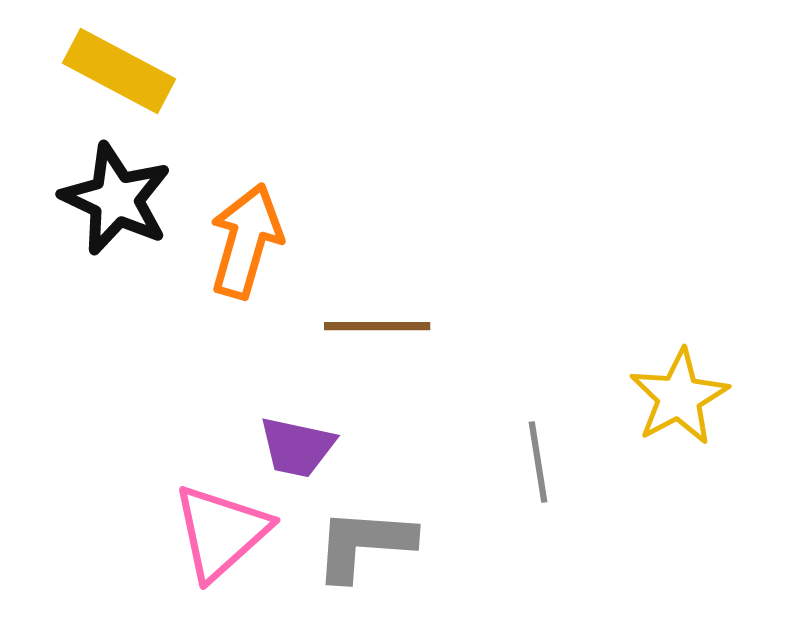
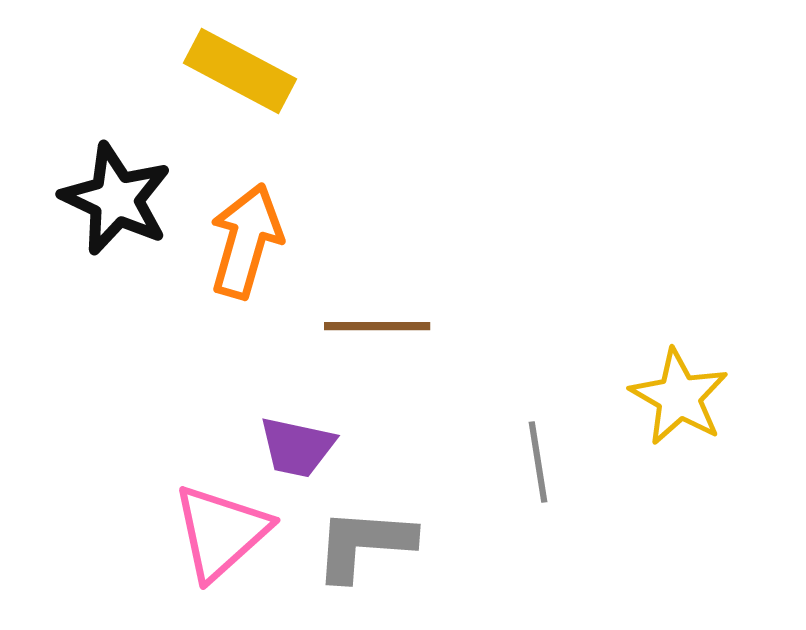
yellow rectangle: moved 121 px right
yellow star: rotated 14 degrees counterclockwise
